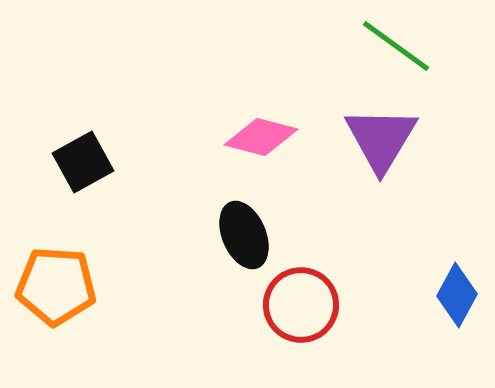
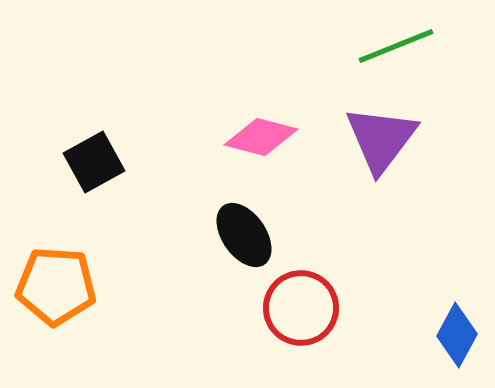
green line: rotated 58 degrees counterclockwise
purple triangle: rotated 6 degrees clockwise
black square: moved 11 px right
black ellipse: rotated 12 degrees counterclockwise
blue diamond: moved 40 px down
red circle: moved 3 px down
